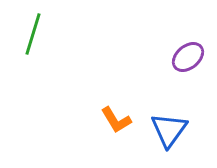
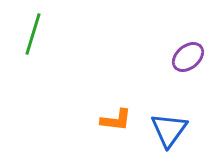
orange L-shape: rotated 52 degrees counterclockwise
